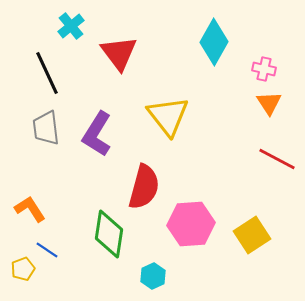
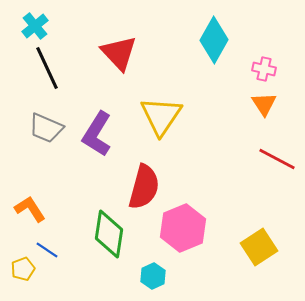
cyan cross: moved 36 px left
cyan diamond: moved 2 px up
red triangle: rotated 6 degrees counterclockwise
black line: moved 5 px up
orange triangle: moved 5 px left, 1 px down
yellow triangle: moved 7 px left; rotated 12 degrees clockwise
gray trapezoid: rotated 60 degrees counterclockwise
pink hexagon: moved 8 px left, 4 px down; rotated 18 degrees counterclockwise
yellow square: moved 7 px right, 12 px down
